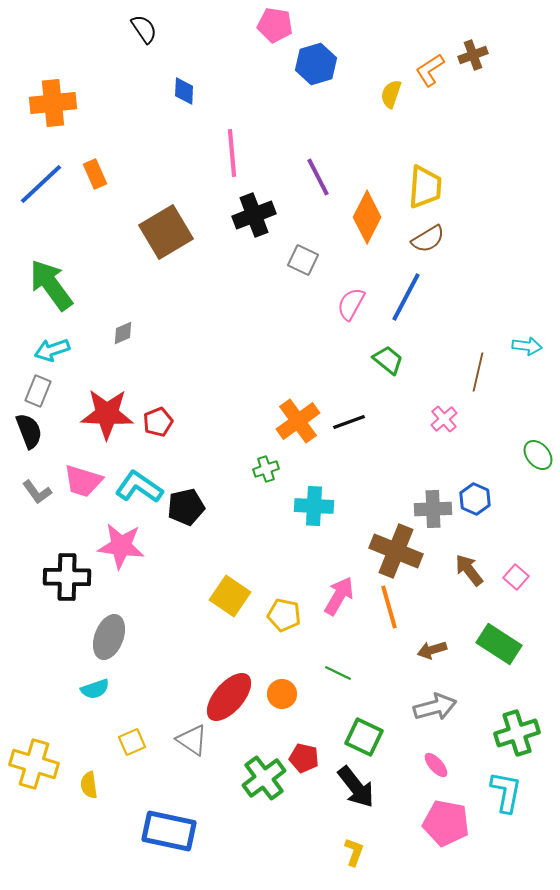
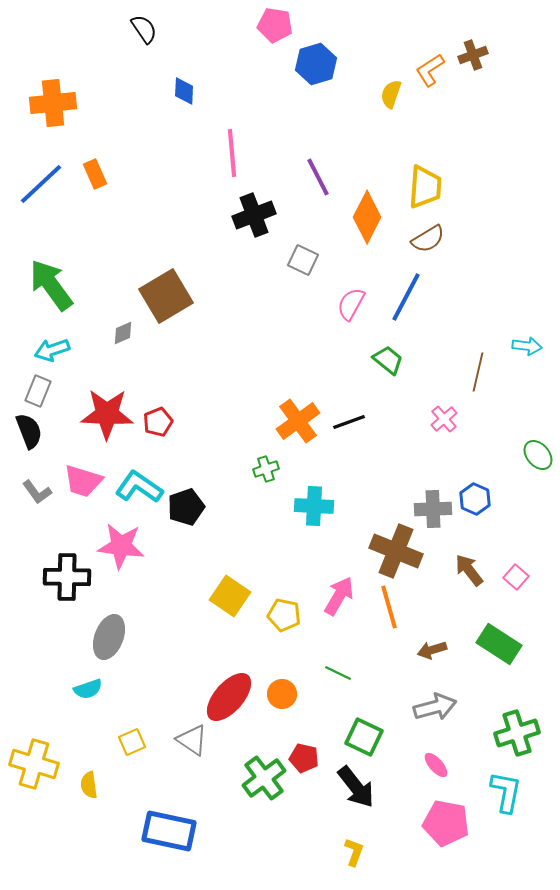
brown square at (166, 232): moved 64 px down
black pentagon at (186, 507): rotated 6 degrees counterclockwise
cyan semicircle at (95, 689): moved 7 px left
